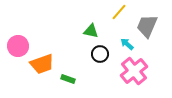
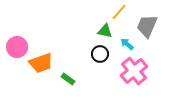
green triangle: moved 14 px right
pink circle: moved 1 px left, 1 px down
orange trapezoid: moved 1 px left, 1 px up
green rectangle: rotated 16 degrees clockwise
